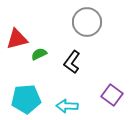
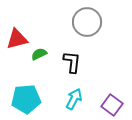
black L-shape: rotated 150 degrees clockwise
purple square: moved 10 px down
cyan arrow: moved 7 px right, 7 px up; rotated 115 degrees clockwise
